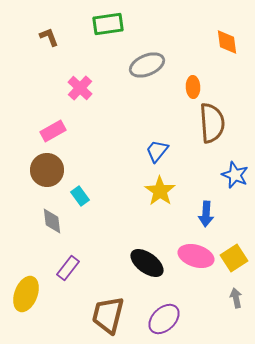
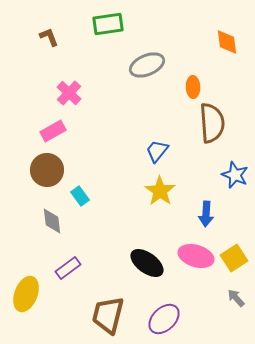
pink cross: moved 11 px left, 5 px down
purple rectangle: rotated 15 degrees clockwise
gray arrow: rotated 30 degrees counterclockwise
